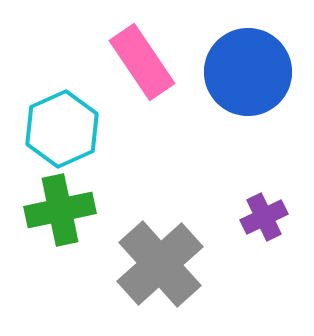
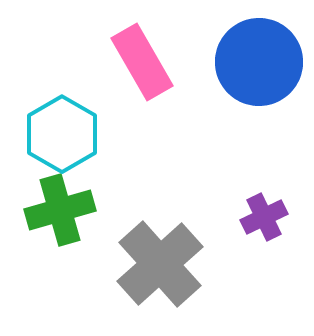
pink rectangle: rotated 4 degrees clockwise
blue circle: moved 11 px right, 10 px up
cyan hexagon: moved 5 px down; rotated 6 degrees counterclockwise
green cross: rotated 4 degrees counterclockwise
